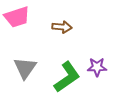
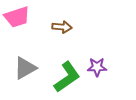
gray triangle: rotated 25 degrees clockwise
